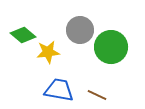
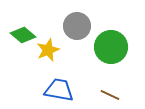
gray circle: moved 3 px left, 4 px up
yellow star: moved 2 px up; rotated 15 degrees counterclockwise
brown line: moved 13 px right
